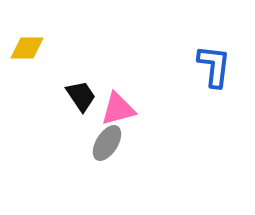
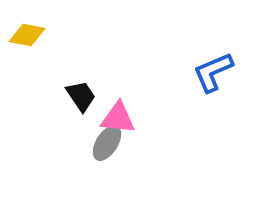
yellow diamond: moved 13 px up; rotated 12 degrees clockwise
blue L-shape: moved 1 px left, 6 px down; rotated 120 degrees counterclockwise
pink triangle: moved 9 px down; rotated 21 degrees clockwise
